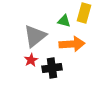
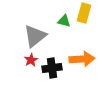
orange arrow: moved 10 px right, 15 px down
